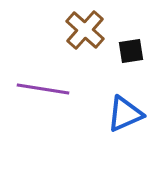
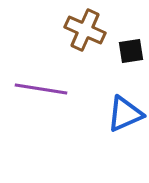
brown cross: rotated 18 degrees counterclockwise
purple line: moved 2 px left
